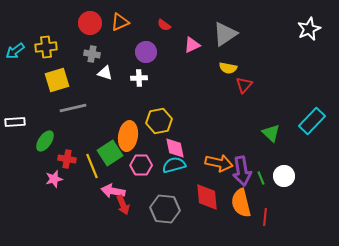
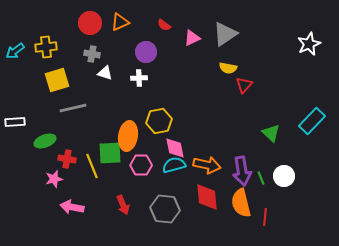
white star: moved 15 px down
pink triangle: moved 7 px up
green ellipse: rotated 35 degrees clockwise
green square: rotated 30 degrees clockwise
orange arrow: moved 12 px left, 2 px down
pink arrow: moved 41 px left, 16 px down
